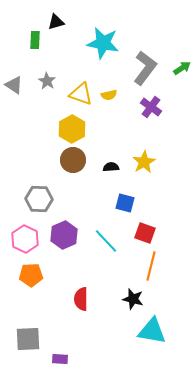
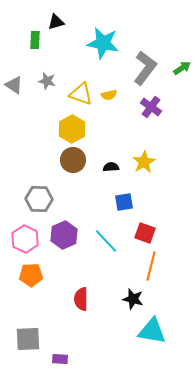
gray star: rotated 18 degrees counterclockwise
blue square: moved 1 px left, 1 px up; rotated 24 degrees counterclockwise
